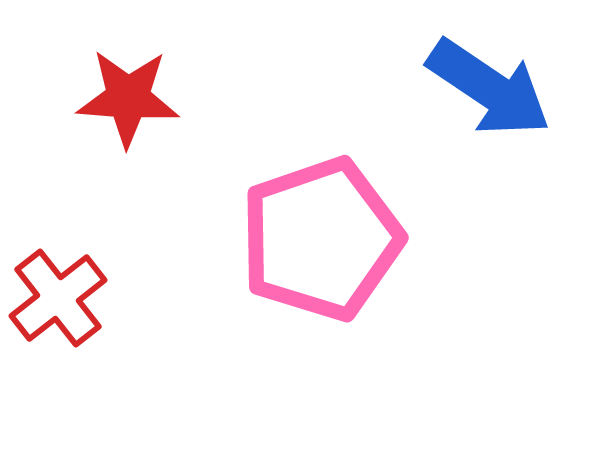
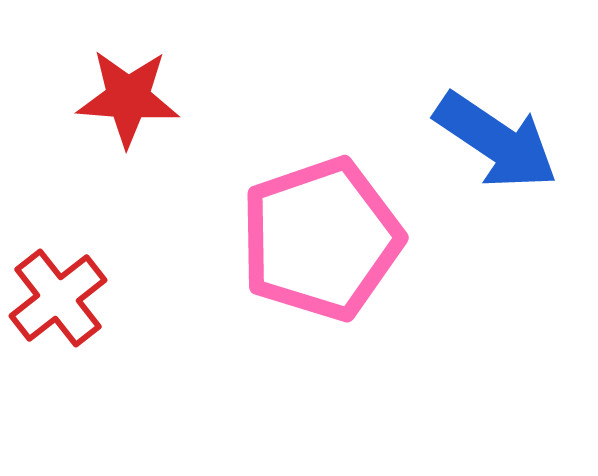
blue arrow: moved 7 px right, 53 px down
